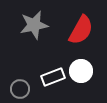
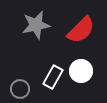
gray star: moved 2 px right
red semicircle: rotated 16 degrees clockwise
white rectangle: rotated 40 degrees counterclockwise
